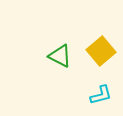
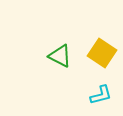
yellow square: moved 1 px right, 2 px down; rotated 16 degrees counterclockwise
